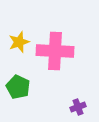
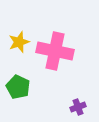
pink cross: rotated 9 degrees clockwise
